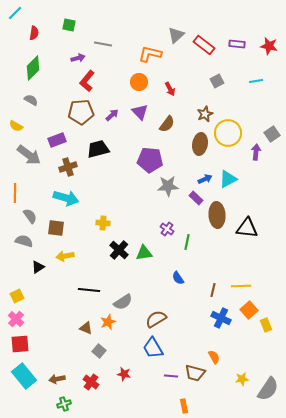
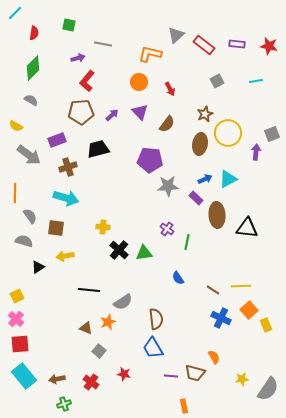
gray square at (272, 134): rotated 14 degrees clockwise
yellow cross at (103, 223): moved 4 px down
brown line at (213, 290): rotated 72 degrees counterclockwise
brown semicircle at (156, 319): rotated 115 degrees clockwise
